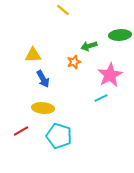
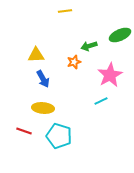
yellow line: moved 2 px right, 1 px down; rotated 48 degrees counterclockwise
green ellipse: rotated 20 degrees counterclockwise
yellow triangle: moved 3 px right
cyan line: moved 3 px down
red line: moved 3 px right; rotated 49 degrees clockwise
